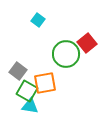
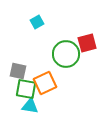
cyan square: moved 1 px left, 2 px down; rotated 24 degrees clockwise
red square: rotated 24 degrees clockwise
gray square: rotated 24 degrees counterclockwise
orange square: rotated 15 degrees counterclockwise
green square: moved 1 px left, 2 px up; rotated 20 degrees counterclockwise
